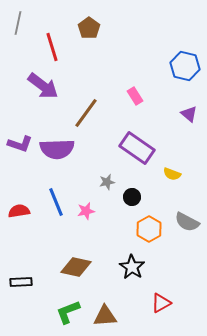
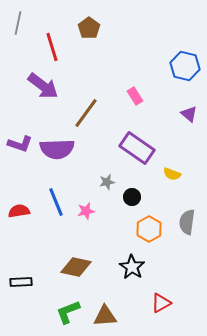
gray semicircle: rotated 70 degrees clockwise
